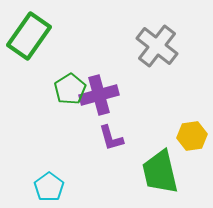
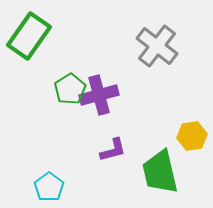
purple L-shape: moved 2 px right, 12 px down; rotated 88 degrees counterclockwise
